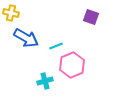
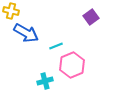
yellow cross: moved 2 px up
purple square: rotated 35 degrees clockwise
blue arrow: moved 5 px up
